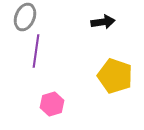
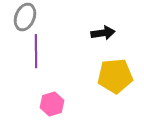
black arrow: moved 11 px down
purple line: rotated 8 degrees counterclockwise
yellow pentagon: rotated 24 degrees counterclockwise
